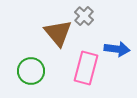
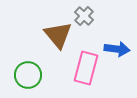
brown triangle: moved 2 px down
green circle: moved 3 px left, 4 px down
